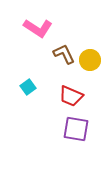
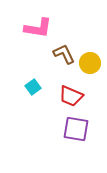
pink L-shape: rotated 24 degrees counterclockwise
yellow circle: moved 3 px down
cyan square: moved 5 px right
